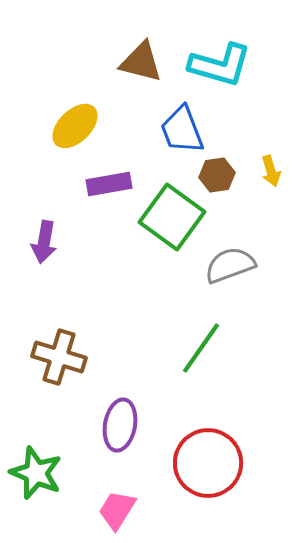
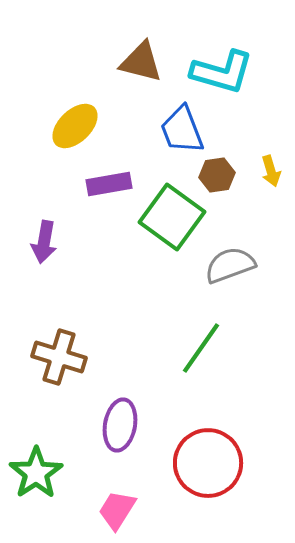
cyan L-shape: moved 2 px right, 7 px down
green star: rotated 16 degrees clockwise
